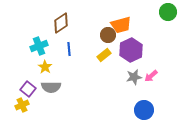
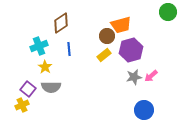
brown circle: moved 1 px left, 1 px down
purple hexagon: rotated 10 degrees clockwise
